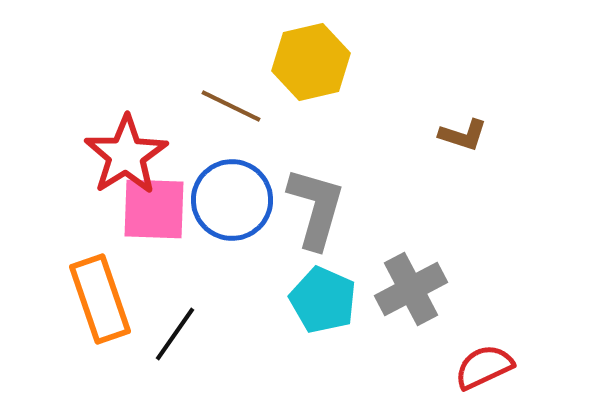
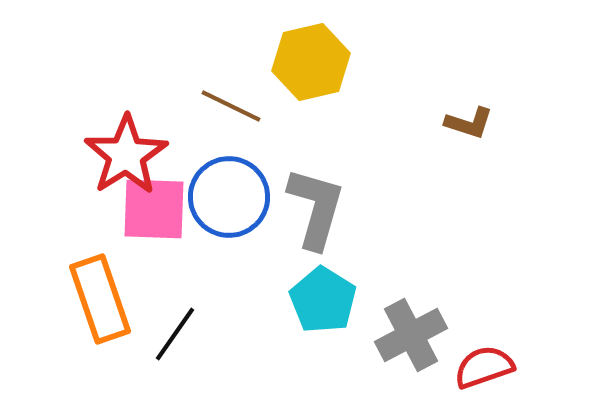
brown L-shape: moved 6 px right, 12 px up
blue circle: moved 3 px left, 3 px up
gray cross: moved 46 px down
cyan pentagon: rotated 8 degrees clockwise
red semicircle: rotated 6 degrees clockwise
